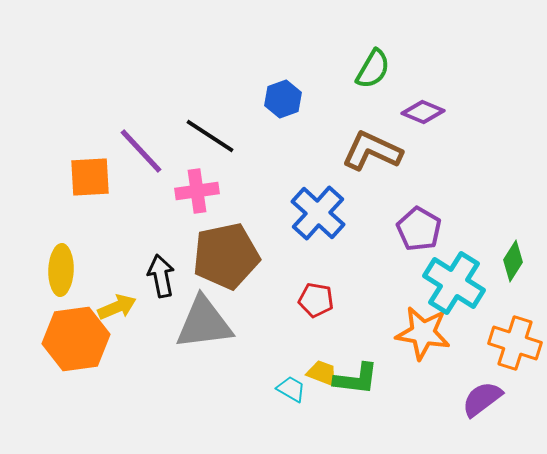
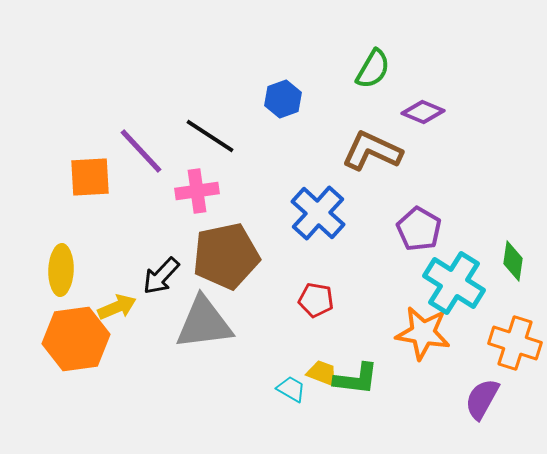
green diamond: rotated 24 degrees counterclockwise
black arrow: rotated 126 degrees counterclockwise
purple semicircle: rotated 24 degrees counterclockwise
